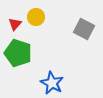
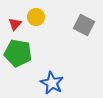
gray square: moved 4 px up
green pentagon: rotated 8 degrees counterclockwise
